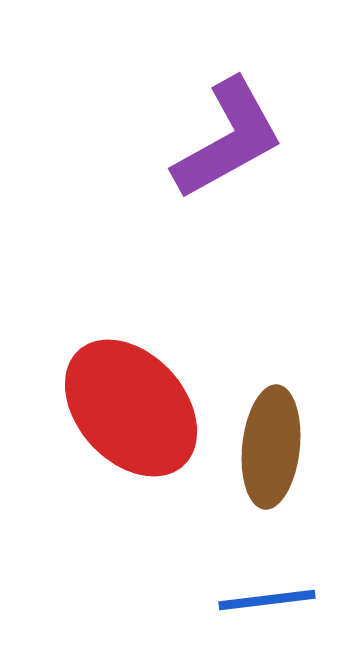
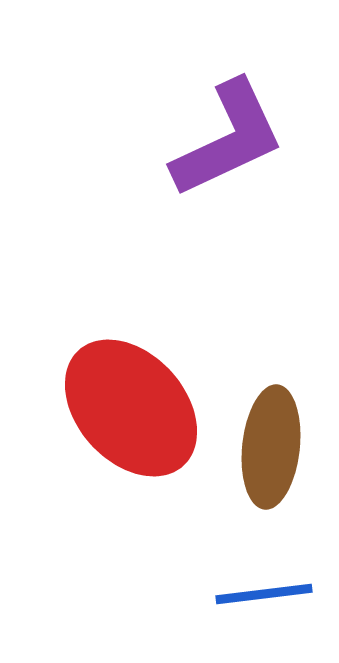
purple L-shape: rotated 4 degrees clockwise
blue line: moved 3 px left, 6 px up
